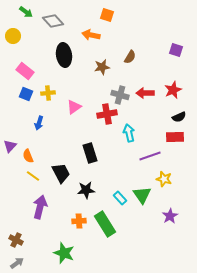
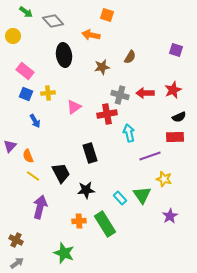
blue arrow: moved 4 px left, 2 px up; rotated 48 degrees counterclockwise
